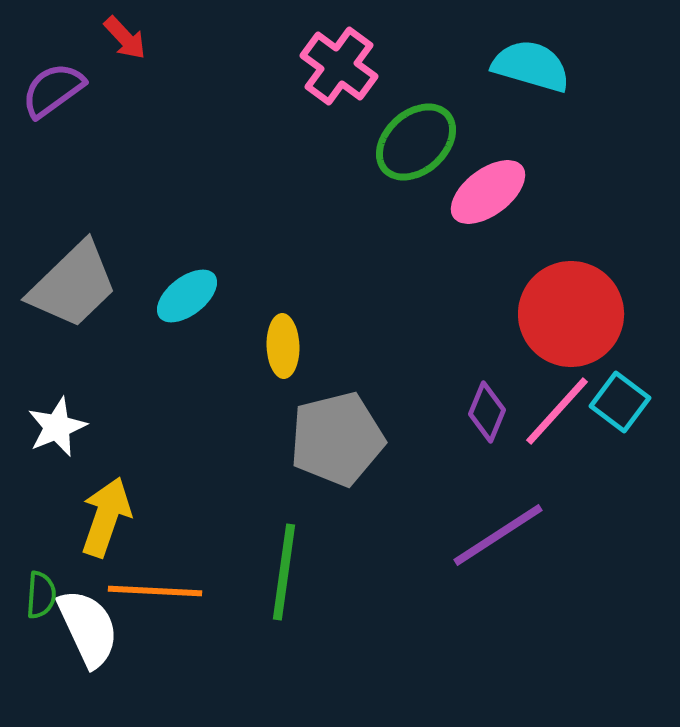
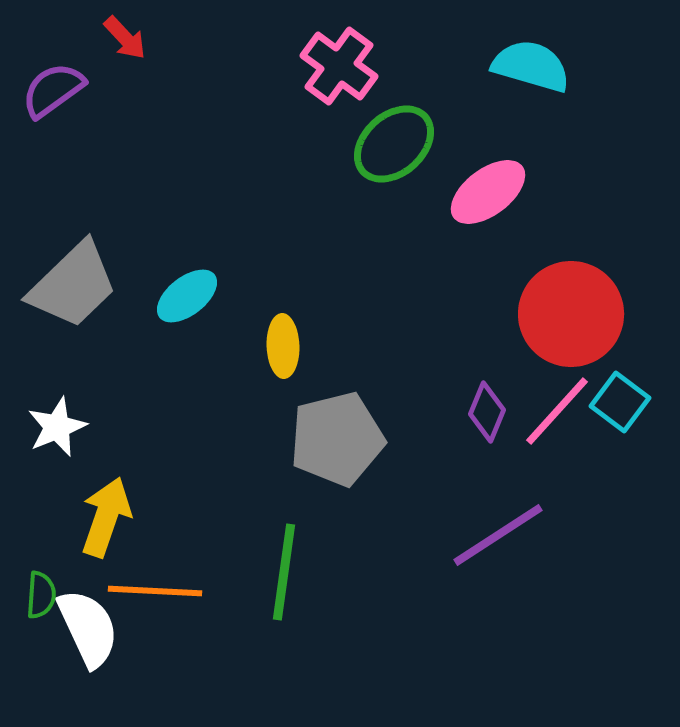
green ellipse: moved 22 px left, 2 px down
